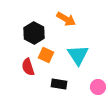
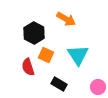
black rectangle: rotated 21 degrees clockwise
